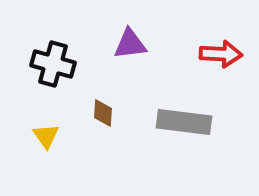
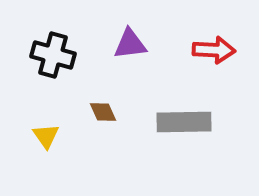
red arrow: moved 7 px left, 4 px up
black cross: moved 9 px up
brown diamond: moved 1 px up; rotated 28 degrees counterclockwise
gray rectangle: rotated 8 degrees counterclockwise
